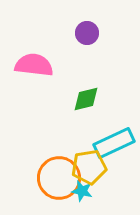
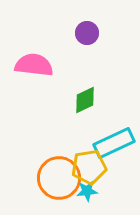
green diamond: moved 1 px left, 1 px down; rotated 12 degrees counterclockwise
cyan star: moved 5 px right; rotated 20 degrees counterclockwise
